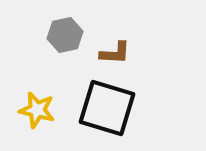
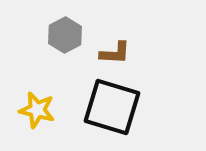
gray hexagon: rotated 16 degrees counterclockwise
black square: moved 5 px right, 1 px up
